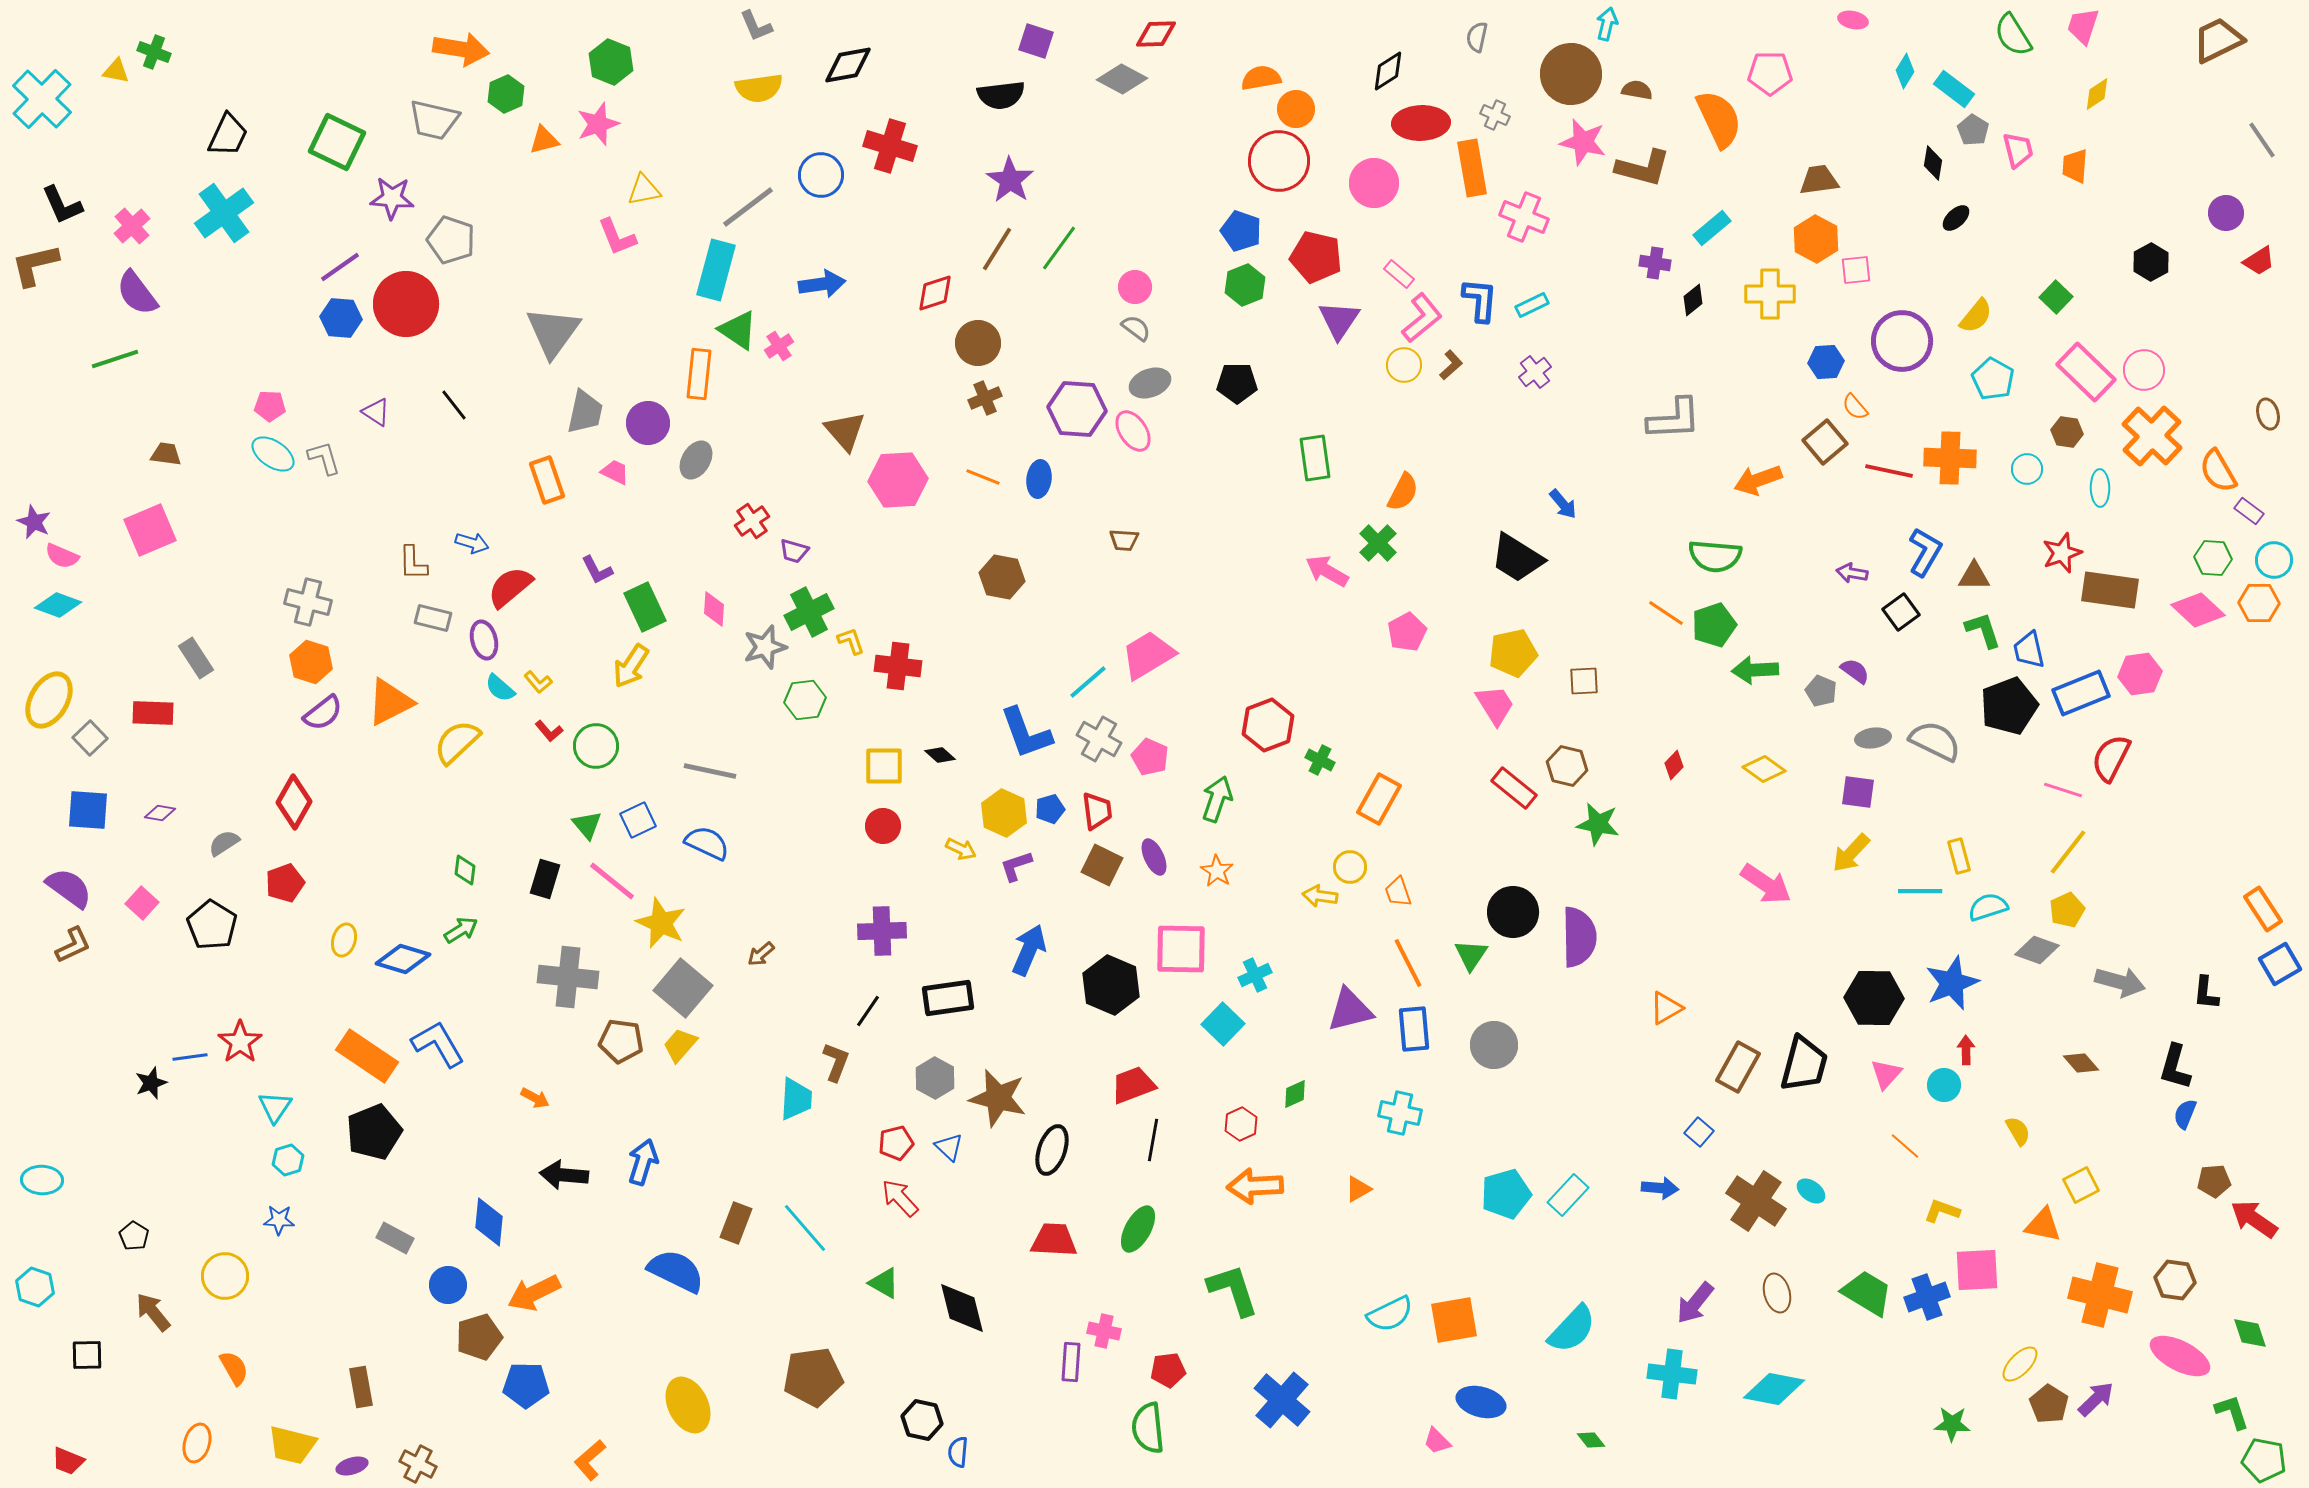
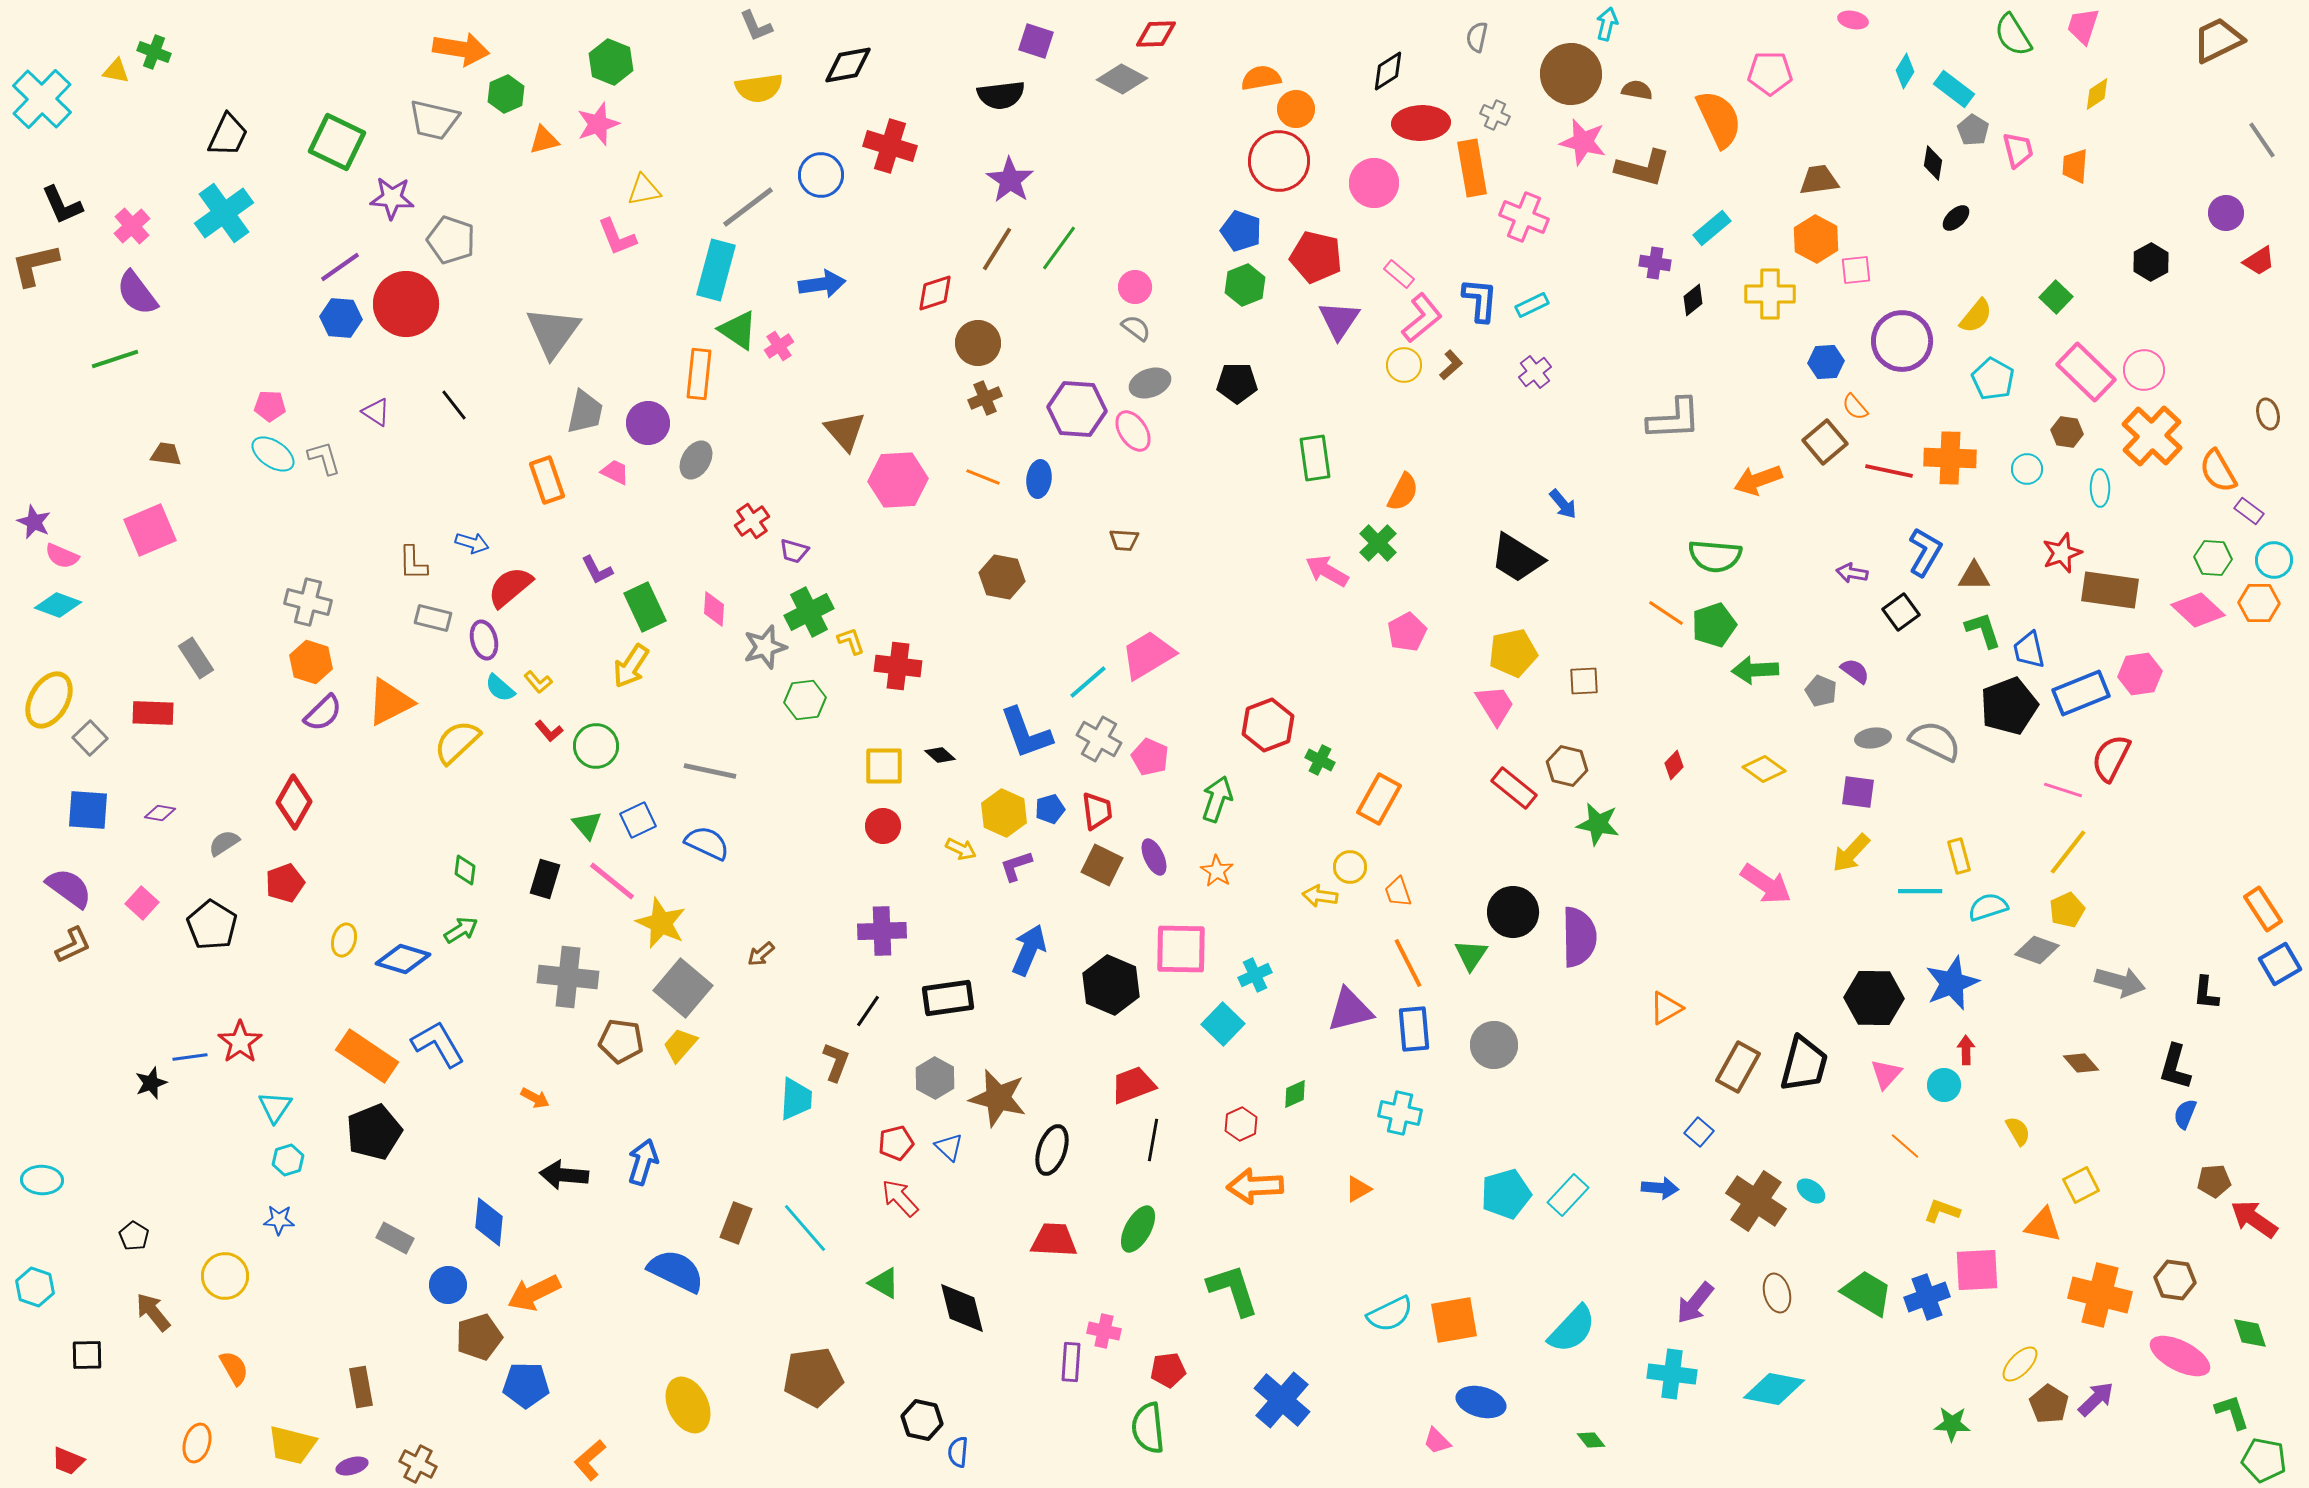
purple semicircle at (323, 713): rotated 6 degrees counterclockwise
